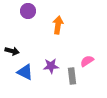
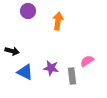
orange arrow: moved 4 px up
purple star: moved 2 px down; rotated 14 degrees clockwise
